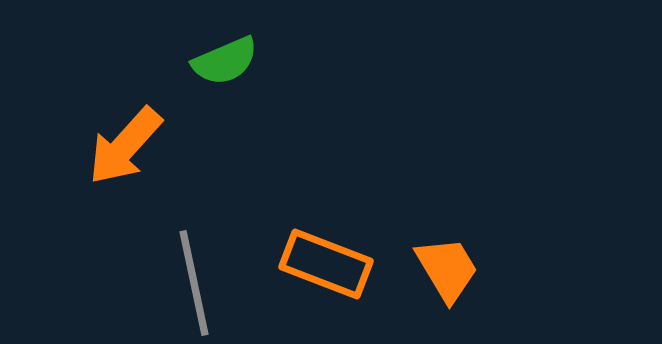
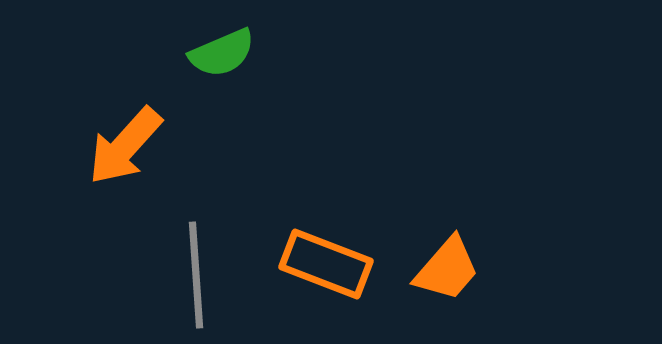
green semicircle: moved 3 px left, 8 px up
orange trapezoid: rotated 72 degrees clockwise
gray line: moved 2 px right, 8 px up; rotated 8 degrees clockwise
